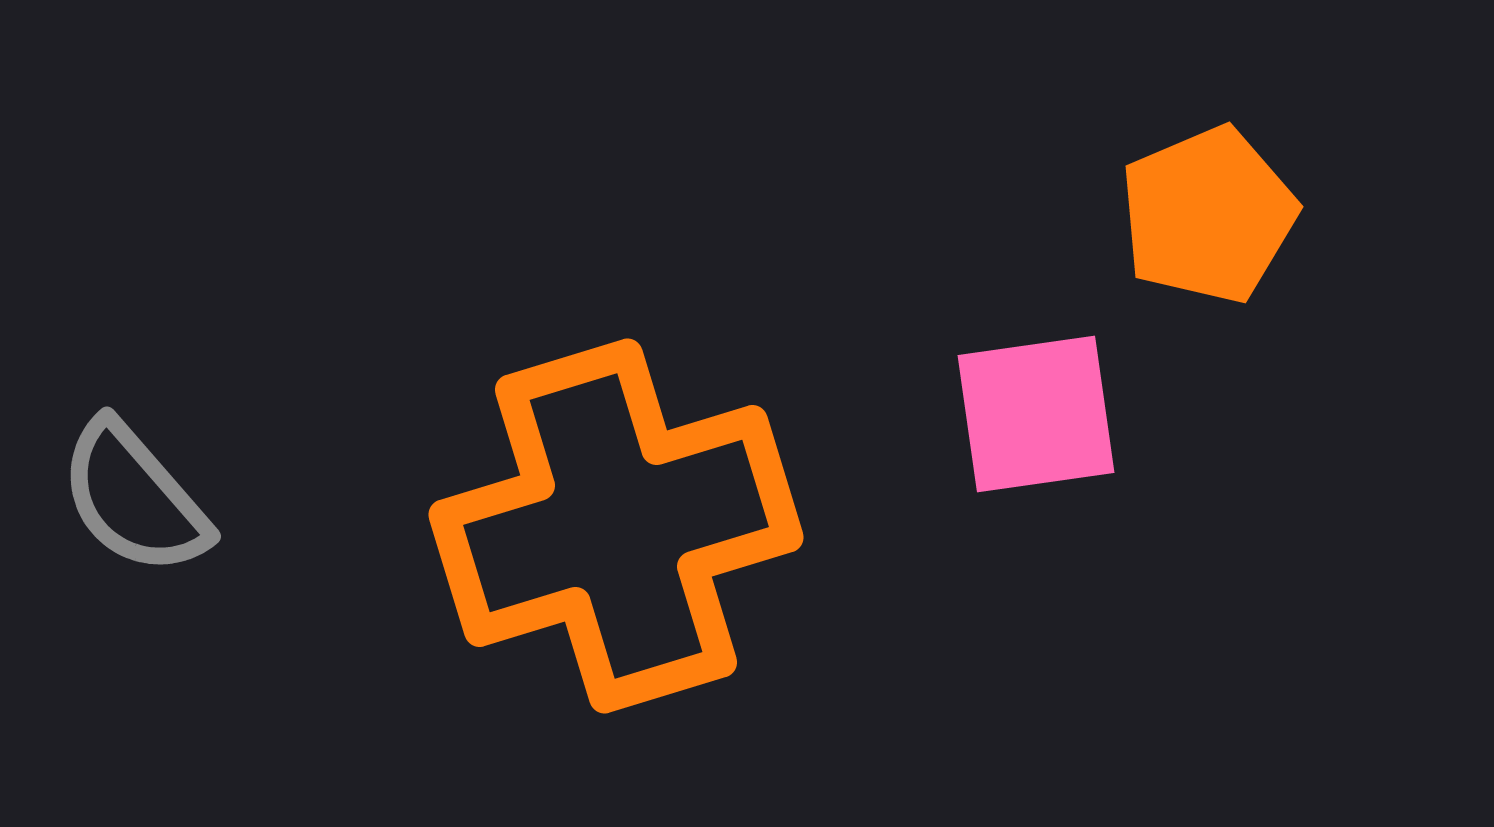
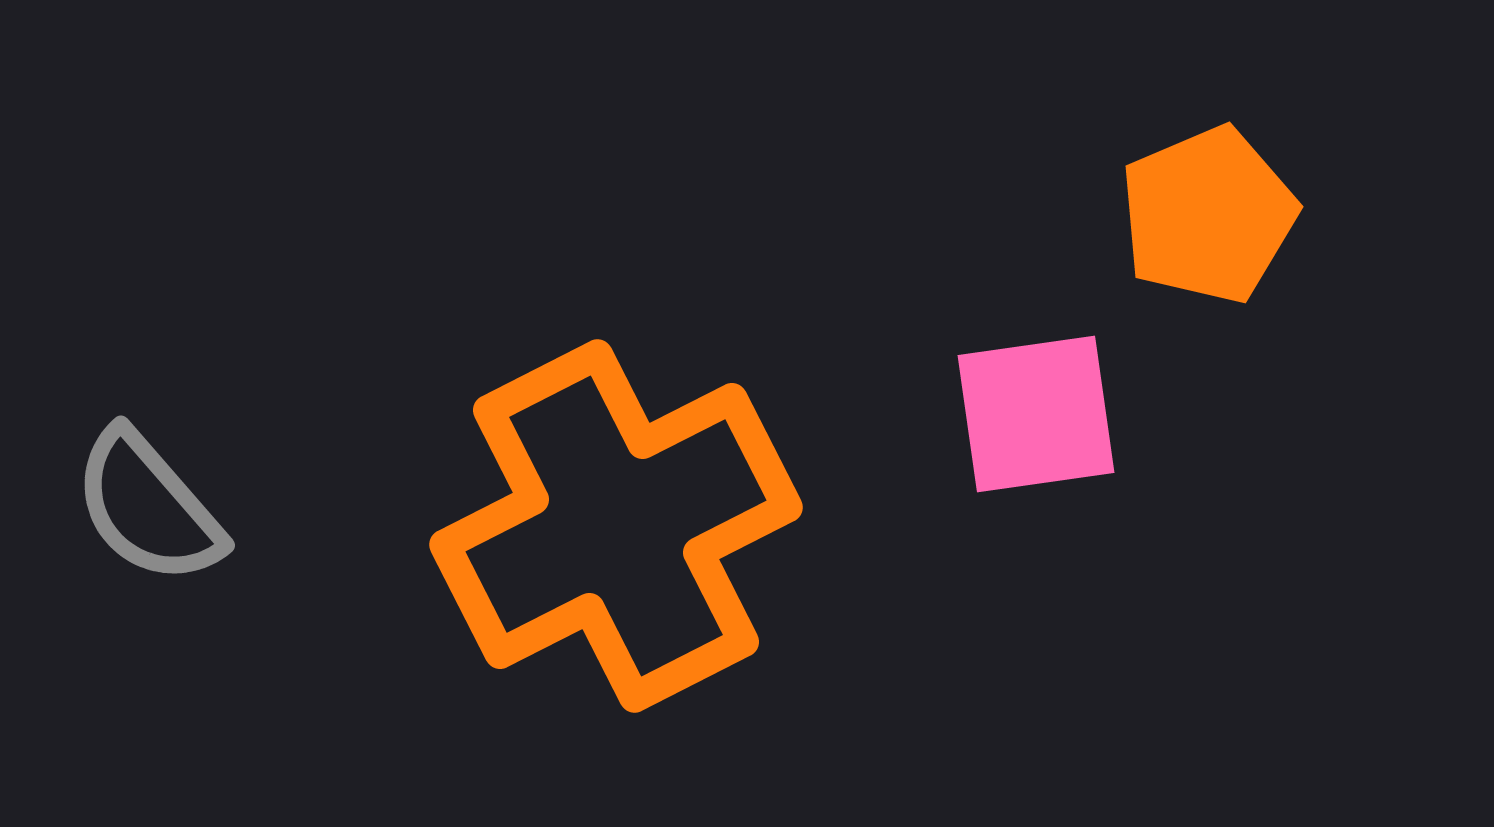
gray semicircle: moved 14 px right, 9 px down
orange cross: rotated 10 degrees counterclockwise
